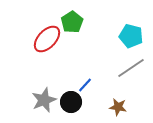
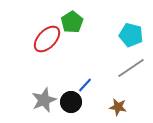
cyan pentagon: moved 1 px up
